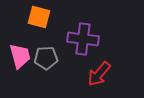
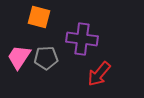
purple cross: moved 1 px left
pink trapezoid: moved 1 px left, 1 px down; rotated 132 degrees counterclockwise
